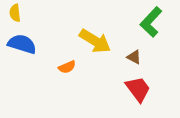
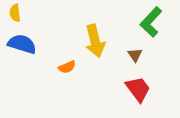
yellow arrow: rotated 44 degrees clockwise
brown triangle: moved 1 px right, 2 px up; rotated 28 degrees clockwise
